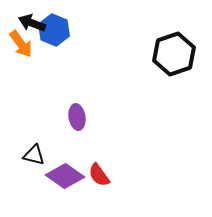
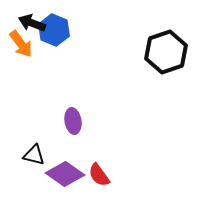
black hexagon: moved 8 px left, 2 px up
purple ellipse: moved 4 px left, 4 px down
purple diamond: moved 2 px up
